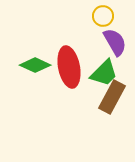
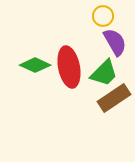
brown rectangle: moved 2 px right, 1 px down; rotated 28 degrees clockwise
